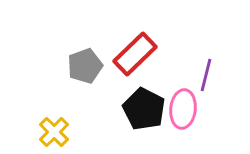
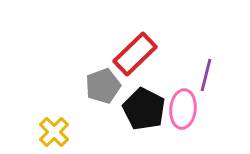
gray pentagon: moved 18 px right, 20 px down
